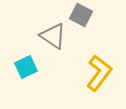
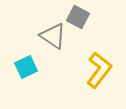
gray square: moved 3 px left, 2 px down
yellow L-shape: moved 3 px up
